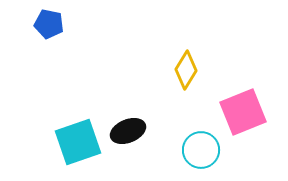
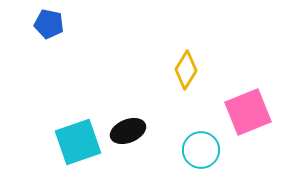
pink square: moved 5 px right
